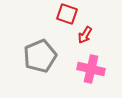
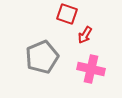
gray pentagon: moved 2 px right, 1 px down
